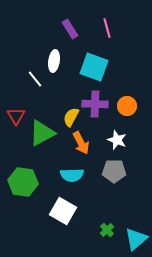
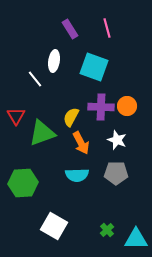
purple cross: moved 6 px right, 3 px down
green triangle: rotated 8 degrees clockwise
gray pentagon: moved 2 px right, 2 px down
cyan semicircle: moved 5 px right
green hexagon: moved 1 px down; rotated 12 degrees counterclockwise
white square: moved 9 px left, 15 px down
cyan triangle: rotated 40 degrees clockwise
